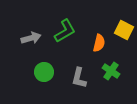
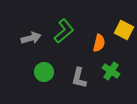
green L-shape: moved 1 px left; rotated 10 degrees counterclockwise
